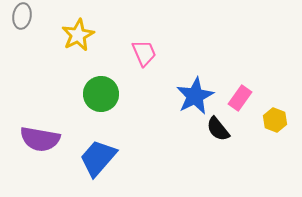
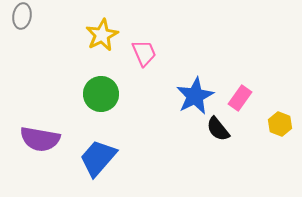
yellow star: moved 24 px right
yellow hexagon: moved 5 px right, 4 px down
